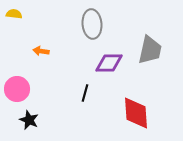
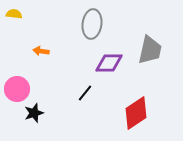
gray ellipse: rotated 12 degrees clockwise
black line: rotated 24 degrees clockwise
red diamond: rotated 60 degrees clockwise
black star: moved 5 px right, 7 px up; rotated 30 degrees clockwise
